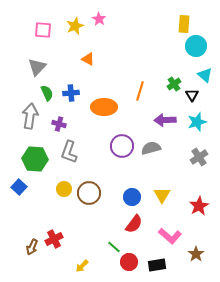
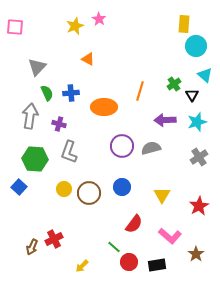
pink square: moved 28 px left, 3 px up
blue circle: moved 10 px left, 10 px up
